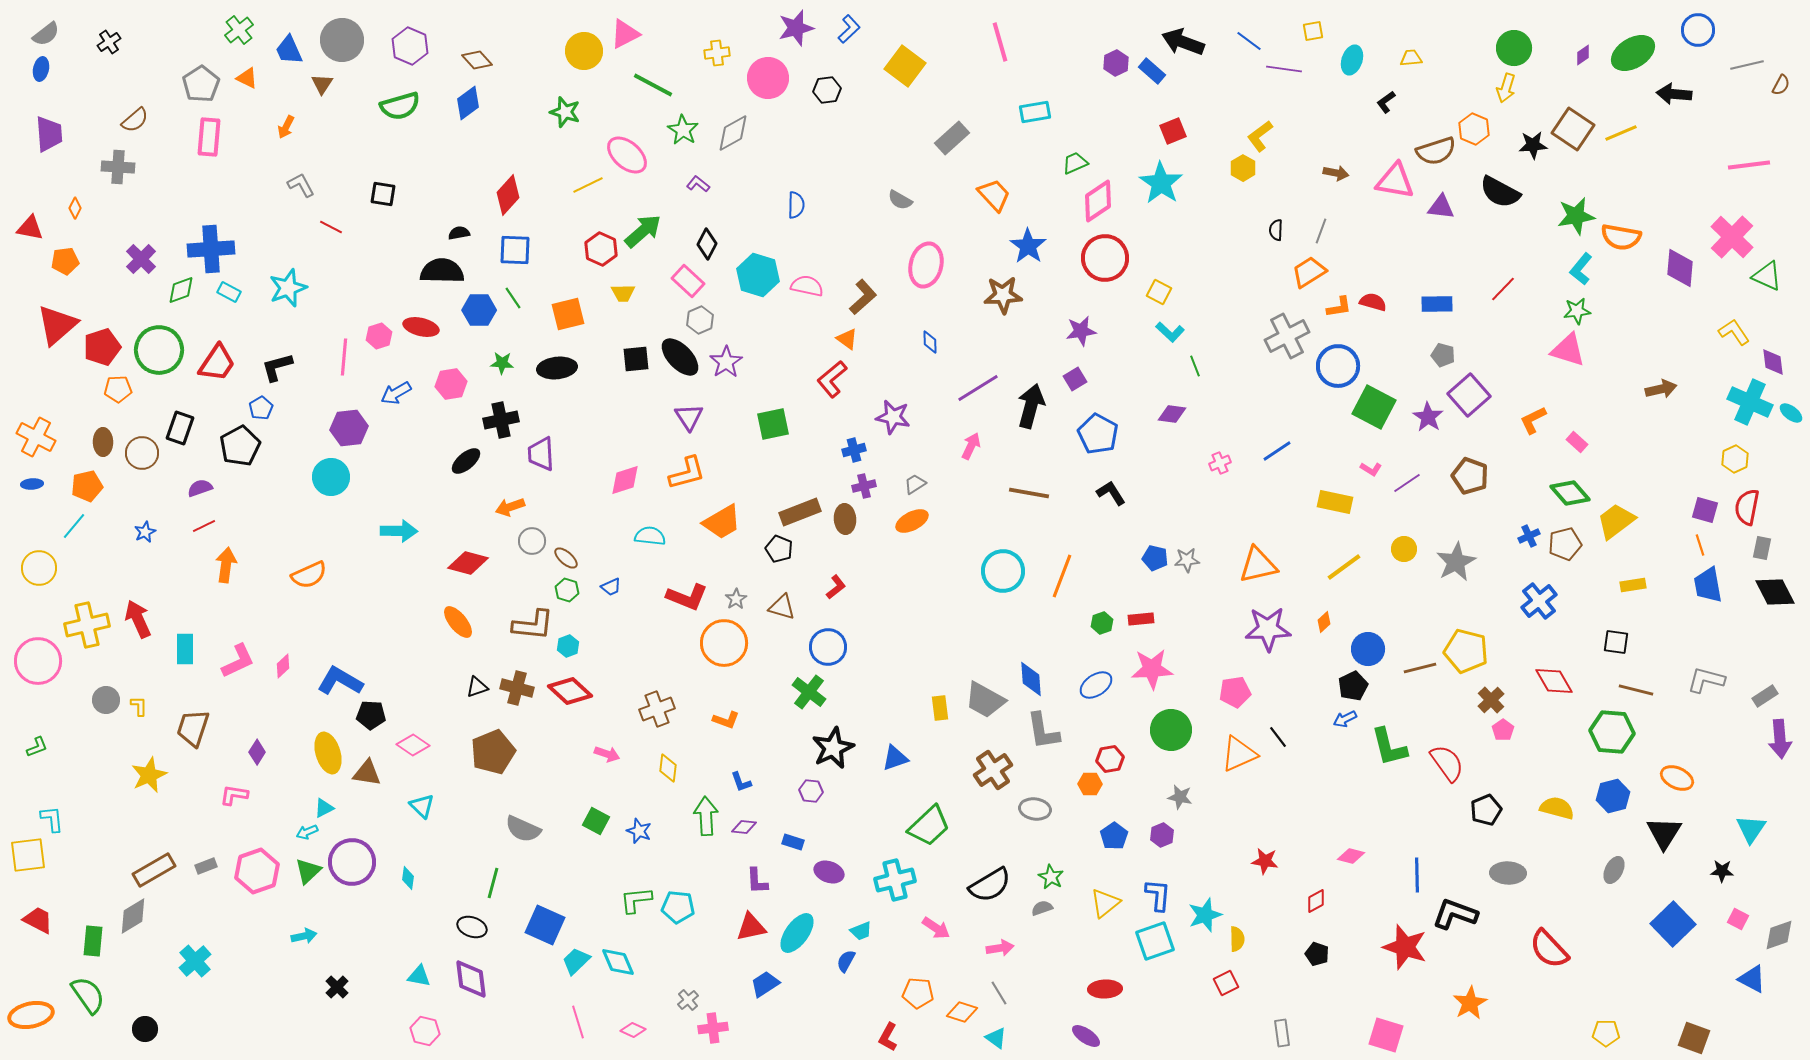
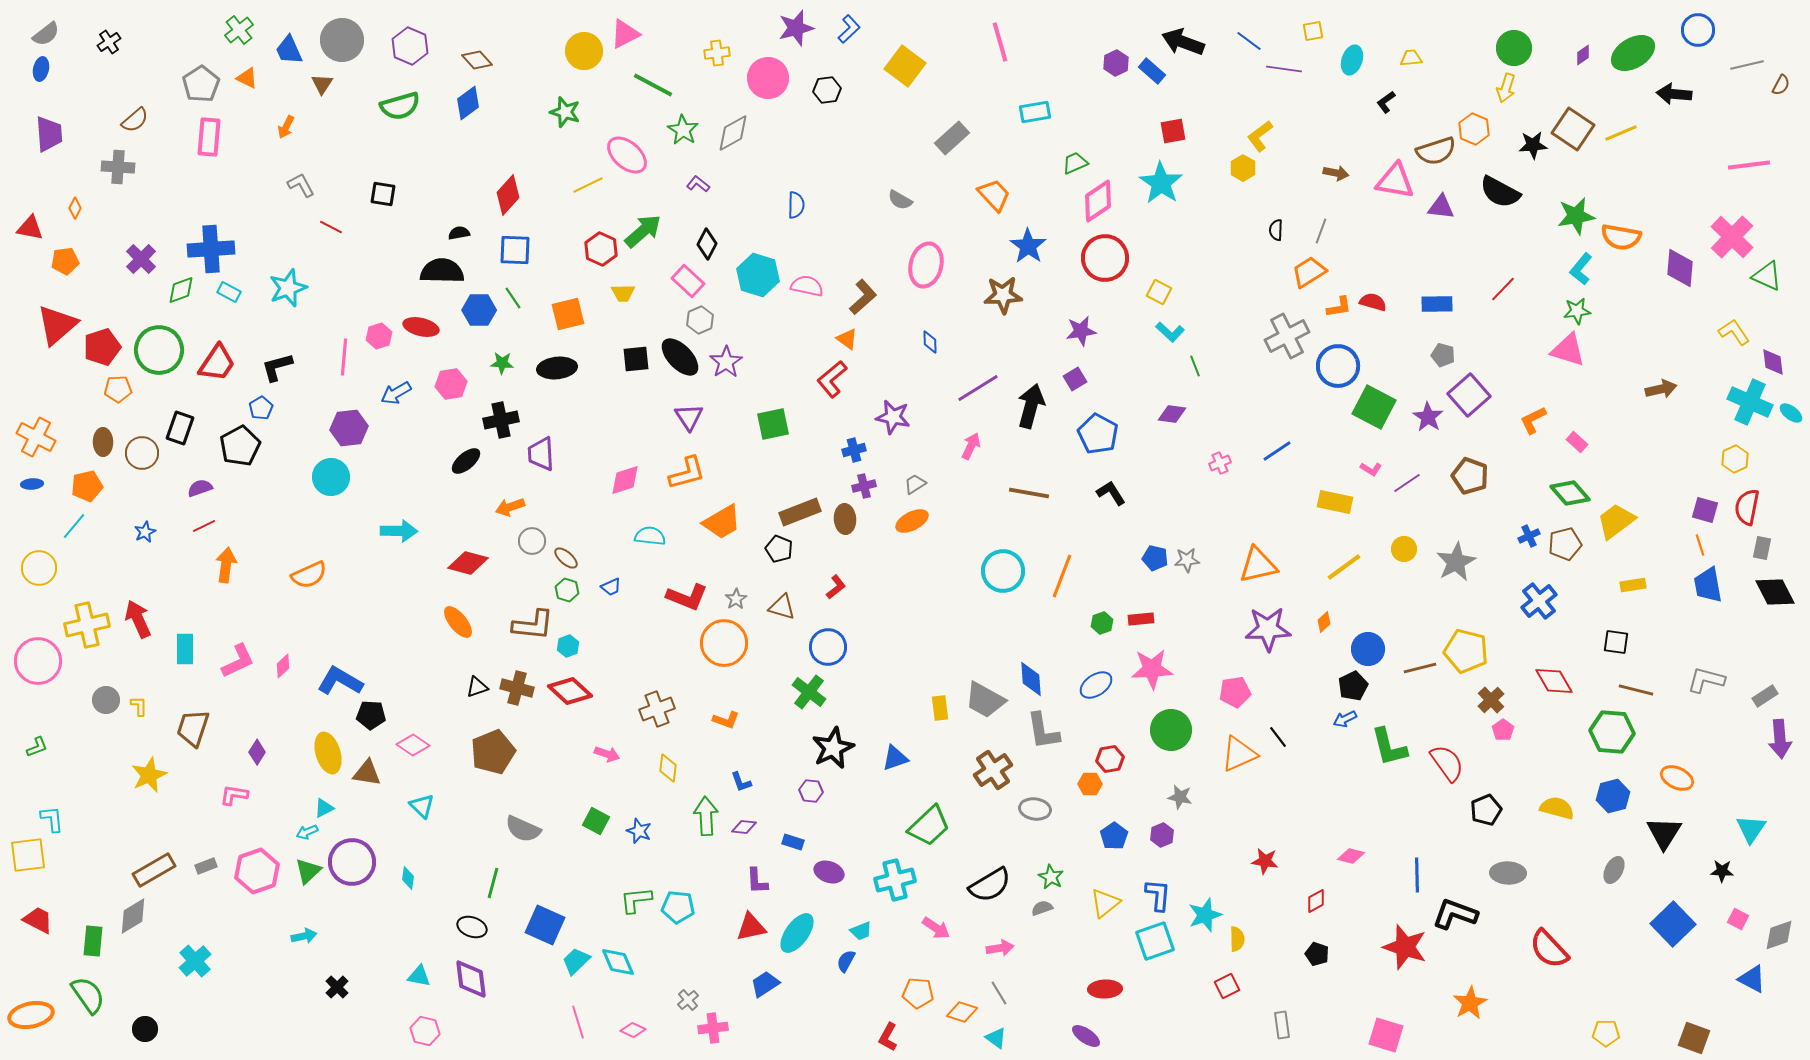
red square at (1173, 131): rotated 12 degrees clockwise
red square at (1226, 983): moved 1 px right, 3 px down
gray rectangle at (1282, 1033): moved 8 px up
